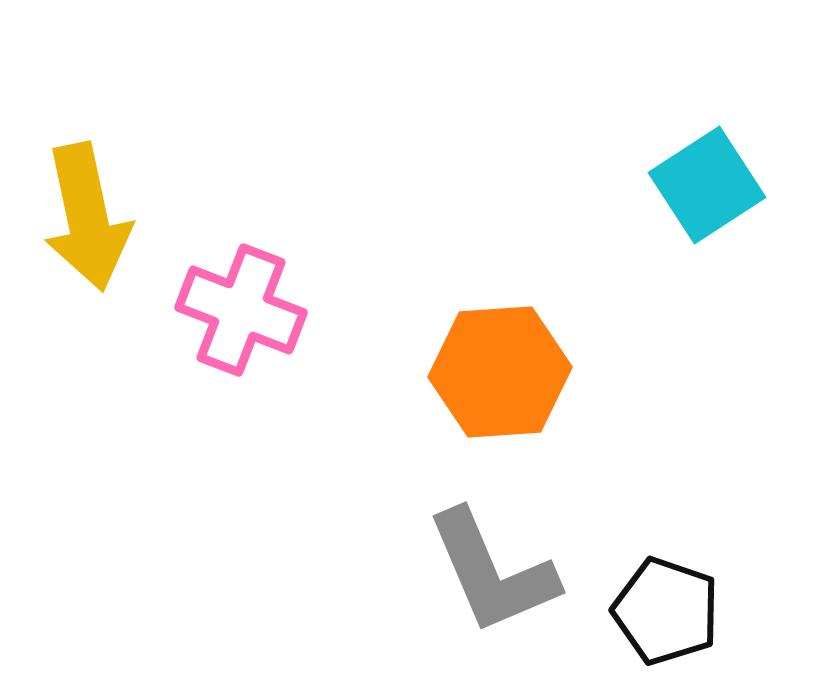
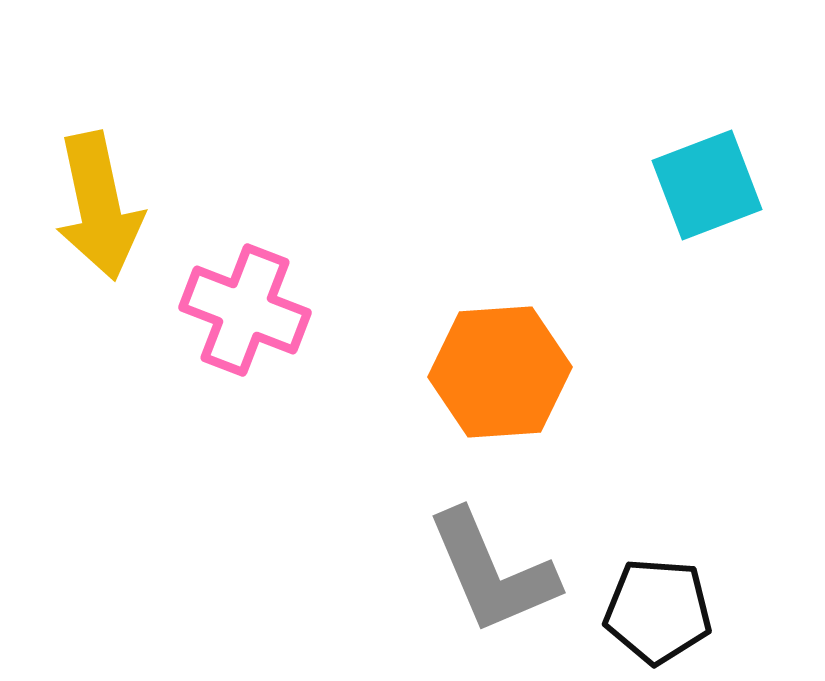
cyan square: rotated 12 degrees clockwise
yellow arrow: moved 12 px right, 11 px up
pink cross: moved 4 px right
black pentagon: moved 8 px left; rotated 15 degrees counterclockwise
